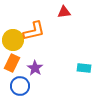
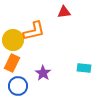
purple star: moved 8 px right, 5 px down
blue circle: moved 2 px left
